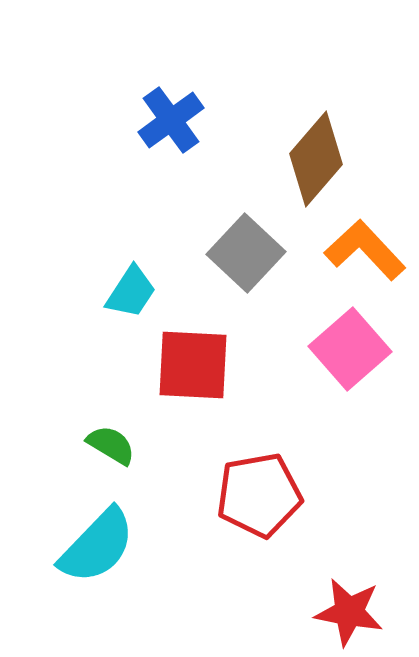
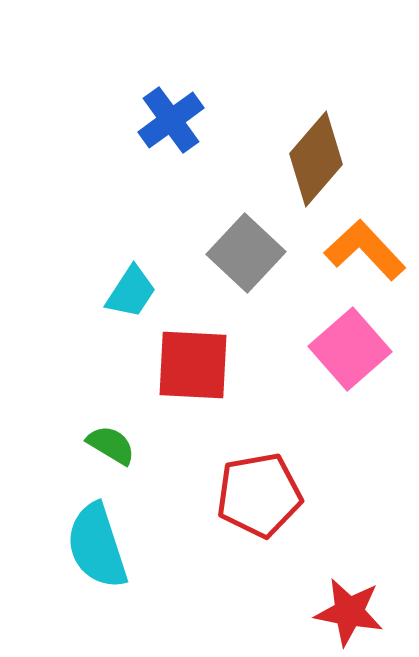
cyan semicircle: rotated 118 degrees clockwise
